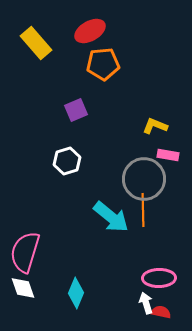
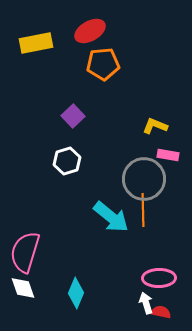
yellow rectangle: rotated 60 degrees counterclockwise
purple square: moved 3 px left, 6 px down; rotated 20 degrees counterclockwise
